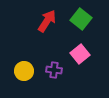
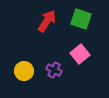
green square: rotated 20 degrees counterclockwise
purple cross: rotated 21 degrees clockwise
